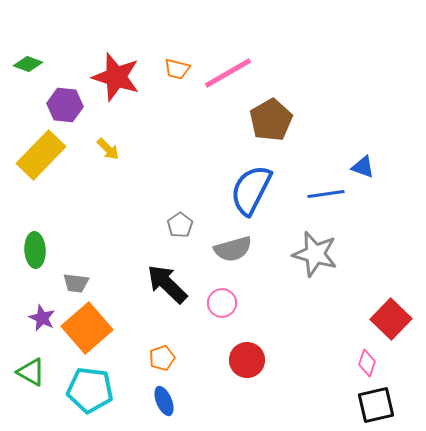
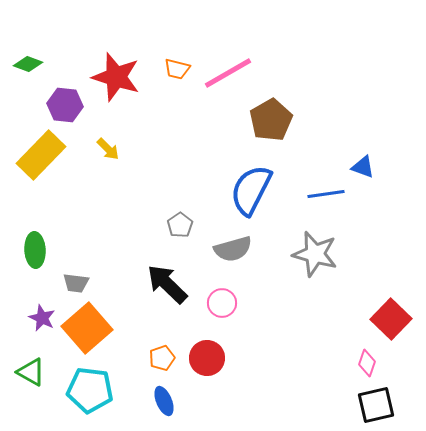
red circle: moved 40 px left, 2 px up
